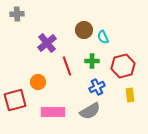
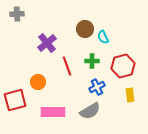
brown circle: moved 1 px right, 1 px up
